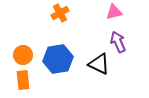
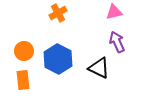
orange cross: moved 2 px left
purple arrow: moved 1 px left
orange circle: moved 1 px right, 4 px up
blue hexagon: rotated 24 degrees counterclockwise
black triangle: moved 4 px down
